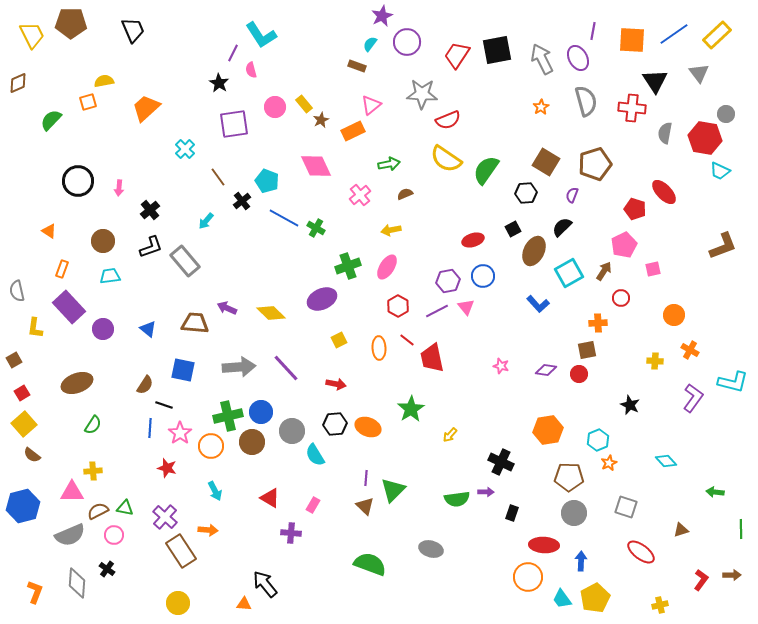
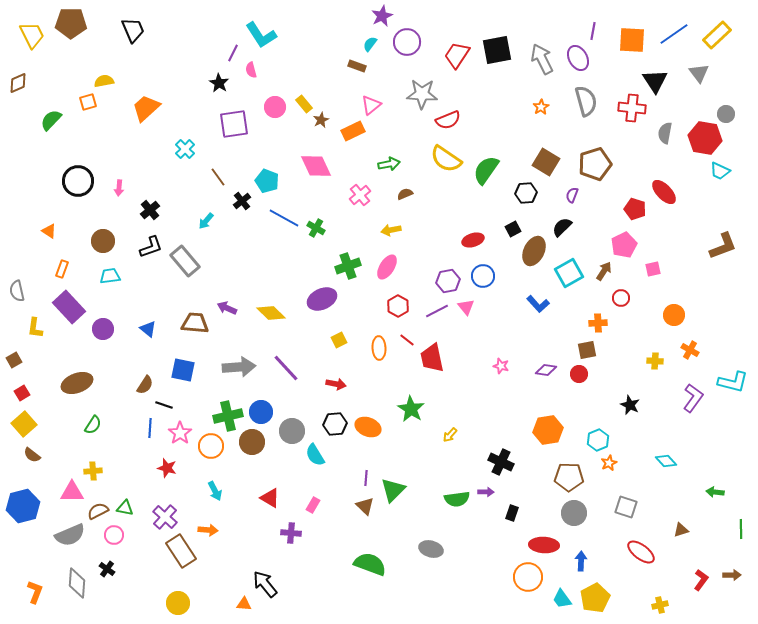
green star at (411, 409): rotated 8 degrees counterclockwise
